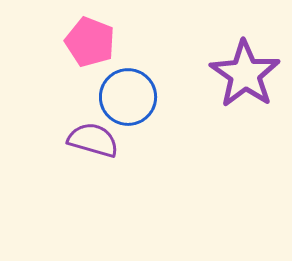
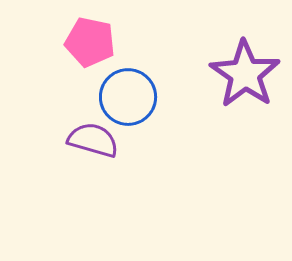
pink pentagon: rotated 9 degrees counterclockwise
